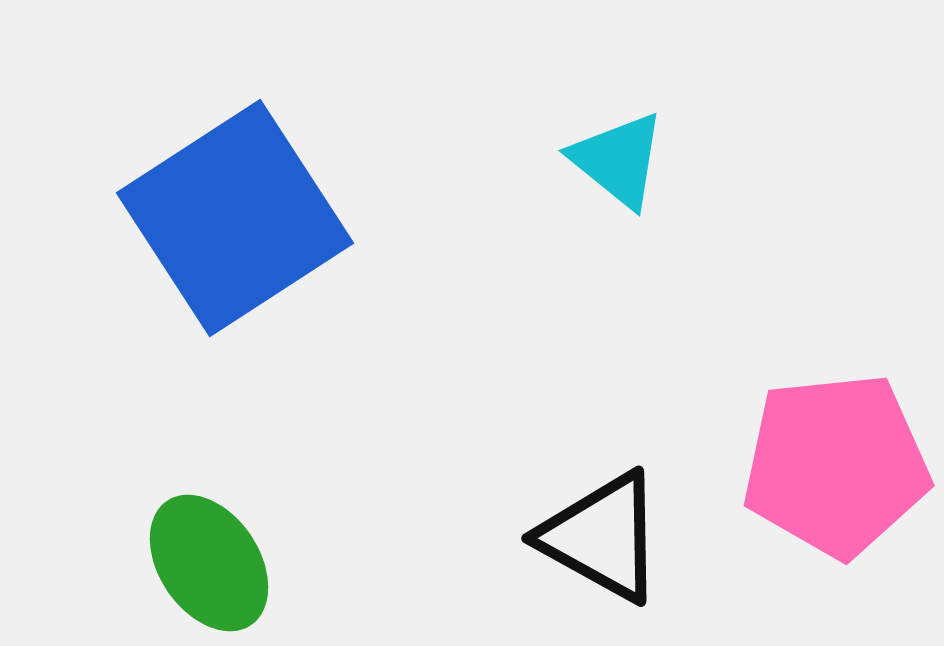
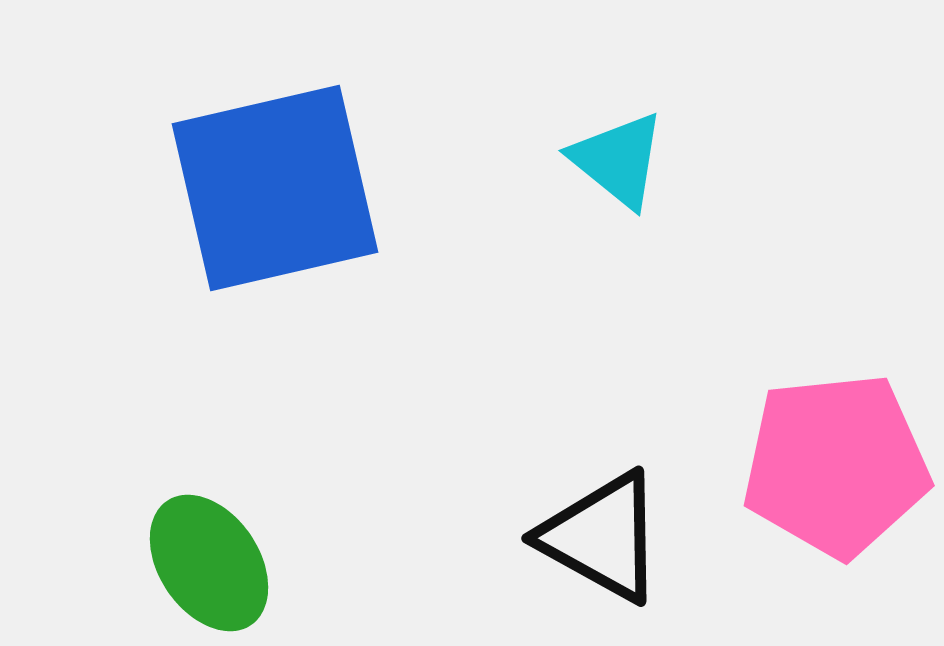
blue square: moved 40 px right, 30 px up; rotated 20 degrees clockwise
